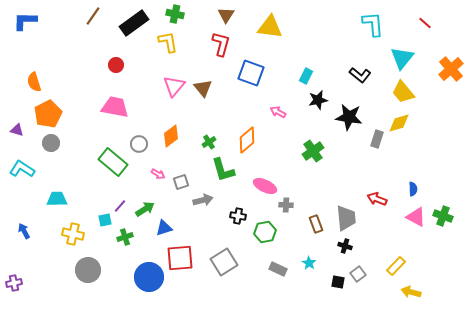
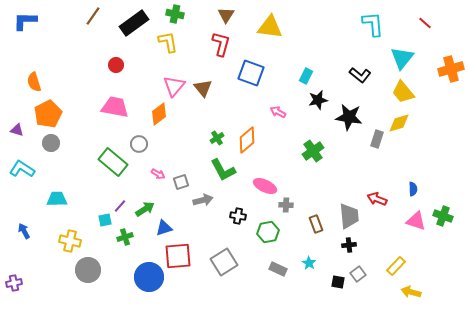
orange cross at (451, 69): rotated 25 degrees clockwise
orange diamond at (171, 136): moved 12 px left, 22 px up
green cross at (209, 142): moved 8 px right, 4 px up
green L-shape at (223, 170): rotated 12 degrees counterclockwise
pink triangle at (416, 217): moved 4 px down; rotated 10 degrees counterclockwise
gray trapezoid at (346, 218): moved 3 px right, 2 px up
green hexagon at (265, 232): moved 3 px right
yellow cross at (73, 234): moved 3 px left, 7 px down
black cross at (345, 246): moved 4 px right, 1 px up; rotated 24 degrees counterclockwise
red square at (180, 258): moved 2 px left, 2 px up
